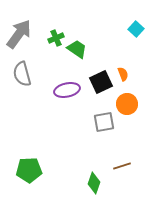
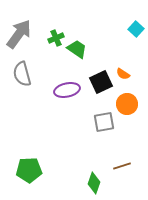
orange semicircle: rotated 144 degrees clockwise
